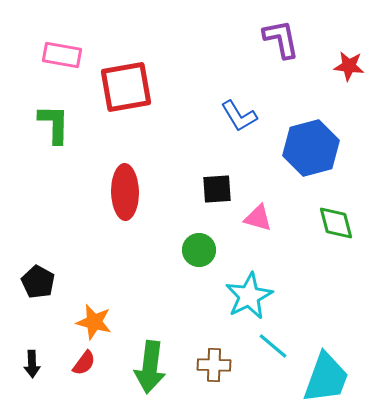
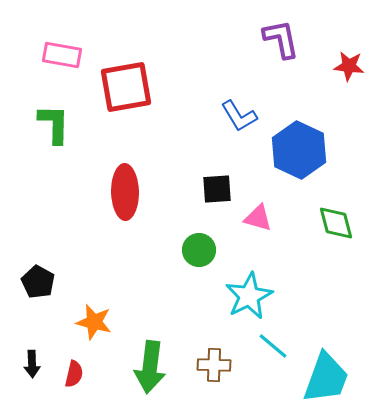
blue hexagon: moved 12 px left, 2 px down; rotated 20 degrees counterclockwise
red semicircle: moved 10 px left, 11 px down; rotated 24 degrees counterclockwise
